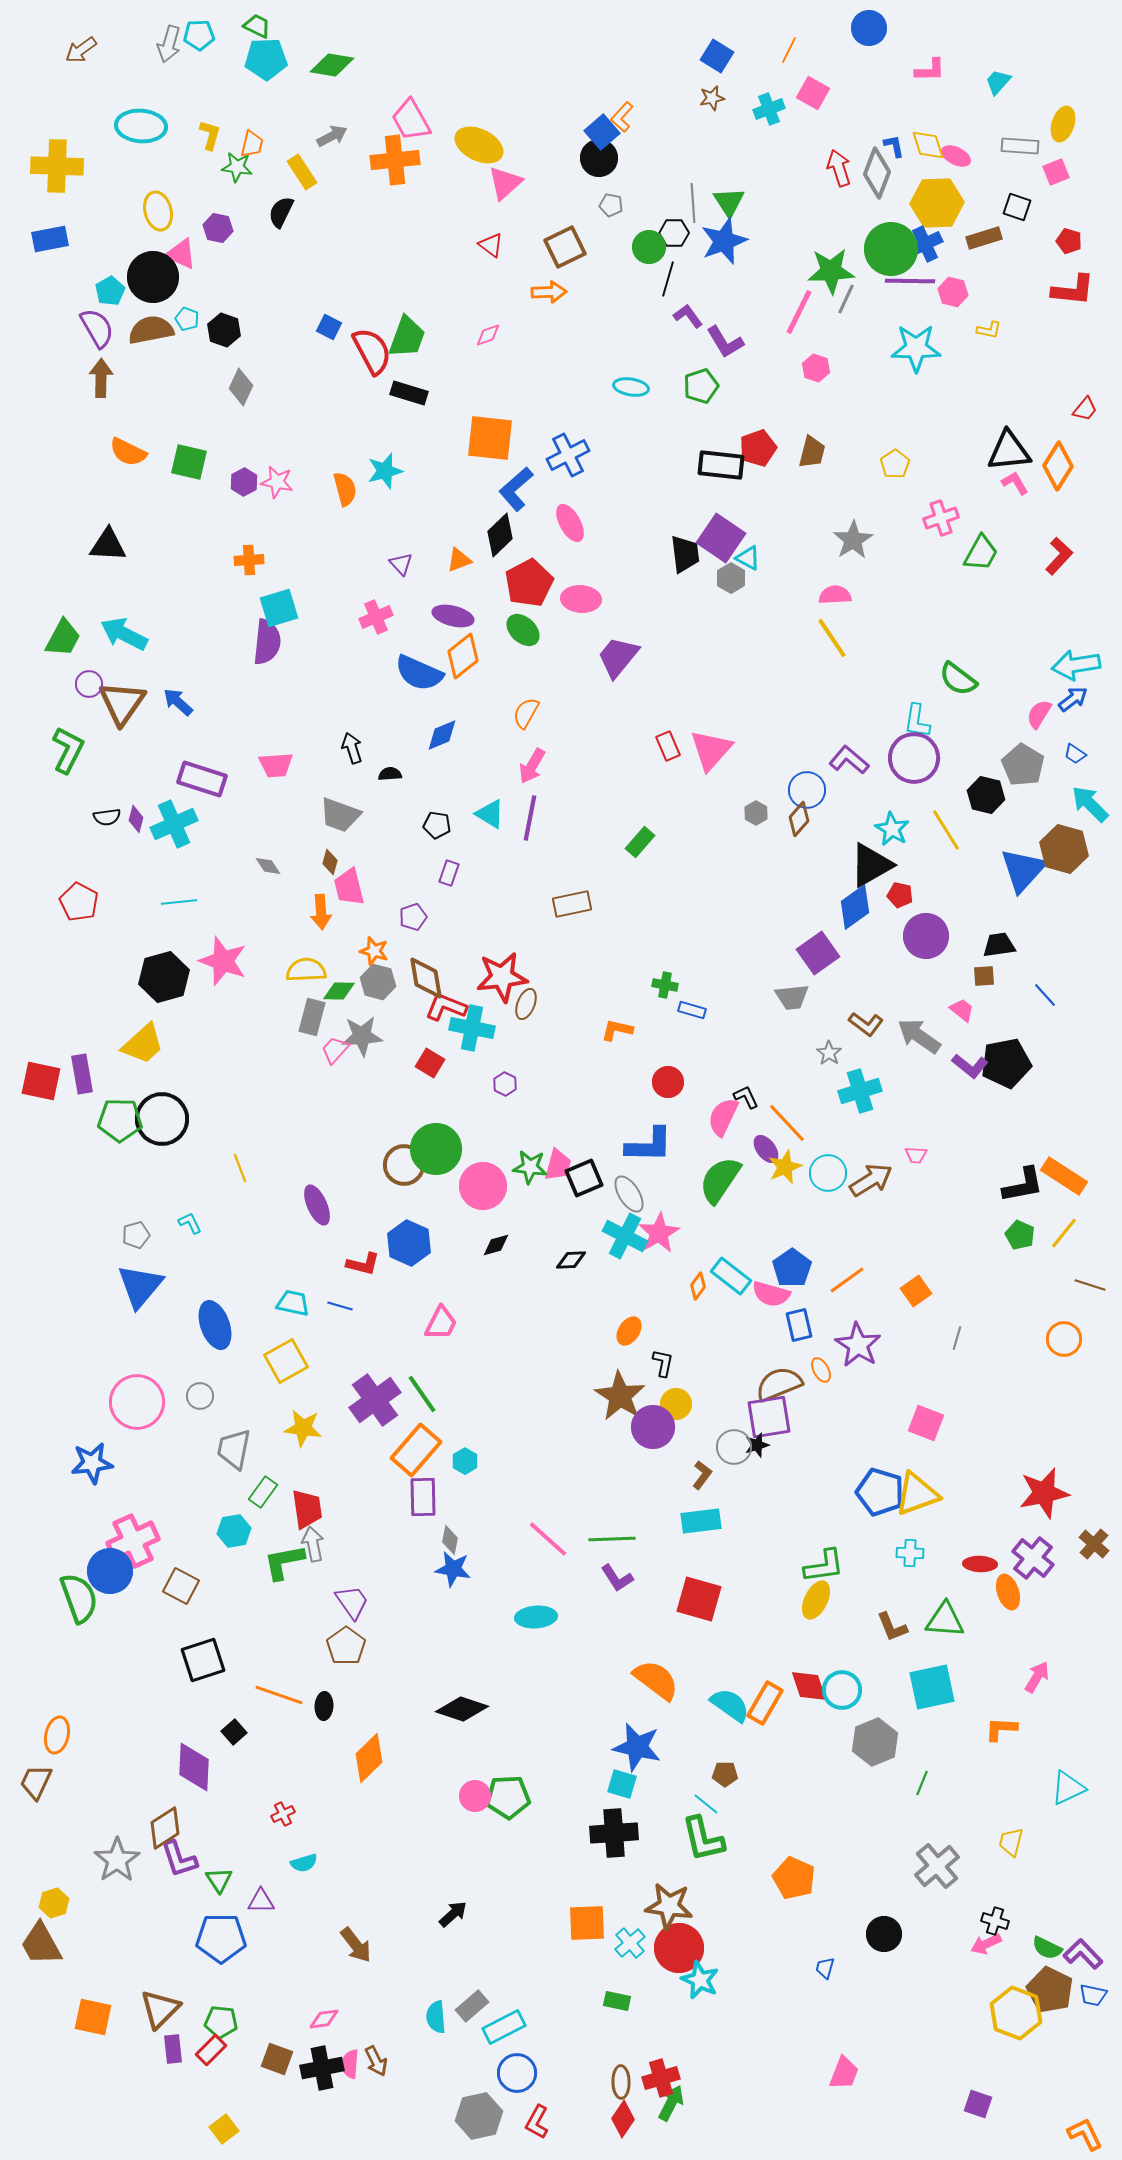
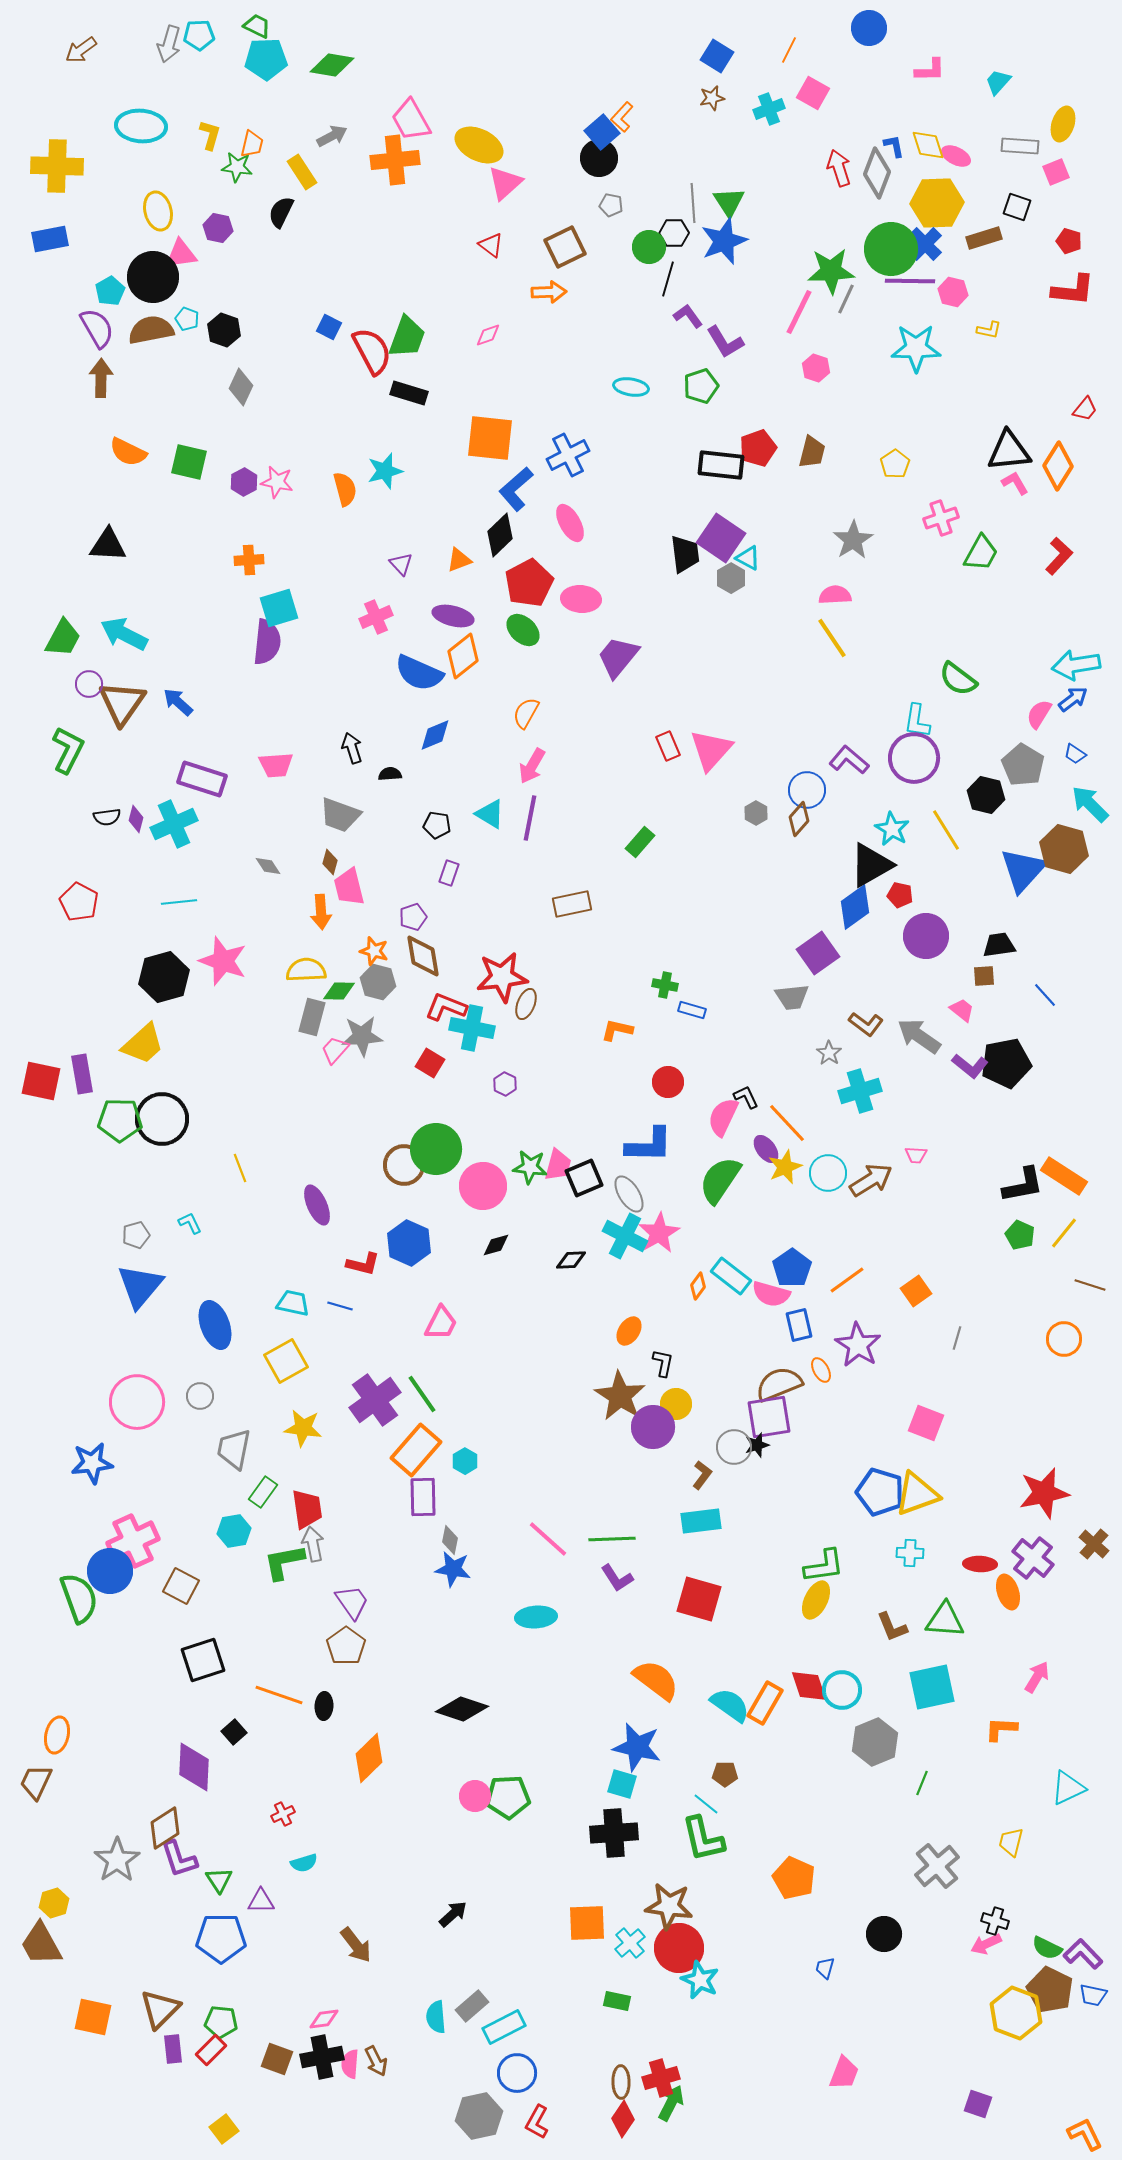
blue cross at (925, 244): rotated 20 degrees counterclockwise
pink triangle at (181, 254): rotated 32 degrees counterclockwise
blue diamond at (442, 735): moved 7 px left
brown diamond at (426, 978): moved 3 px left, 22 px up
black cross at (322, 2068): moved 11 px up
